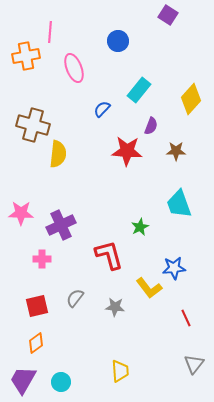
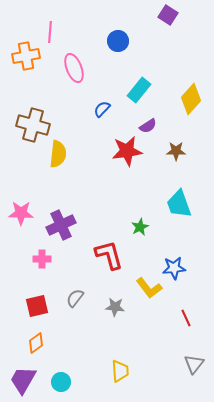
purple semicircle: moved 3 px left; rotated 36 degrees clockwise
red star: rotated 12 degrees counterclockwise
